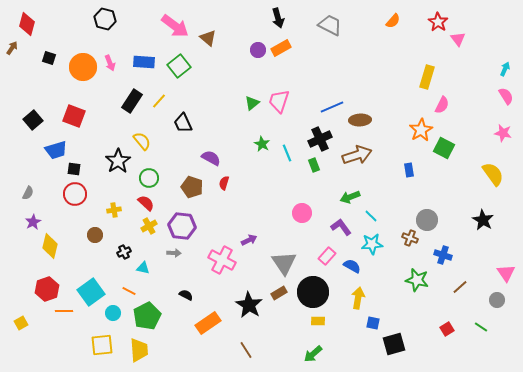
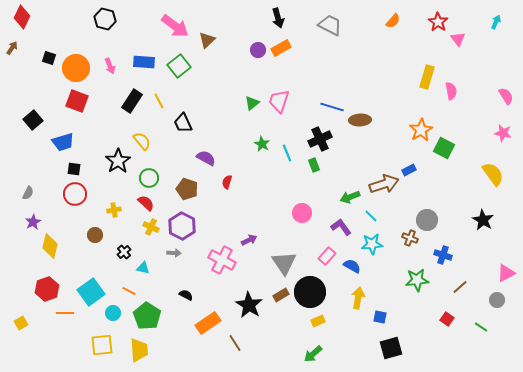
red diamond at (27, 24): moved 5 px left, 7 px up; rotated 10 degrees clockwise
brown triangle at (208, 38): moved 1 px left, 2 px down; rotated 36 degrees clockwise
pink arrow at (110, 63): moved 3 px down
orange circle at (83, 67): moved 7 px left, 1 px down
cyan arrow at (505, 69): moved 9 px left, 47 px up
yellow line at (159, 101): rotated 70 degrees counterclockwise
pink semicircle at (442, 105): moved 9 px right, 14 px up; rotated 36 degrees counterclockwise
blue line at (332, 107): rotated 40 degrees clockwise
red square at (74, 116): moved 3 px right, 15 px up
blue trapezoid at (56, 150): moved 7 px right, 8 px up
brown arrow at (357, 155): moved 27 px right, 29 px down
purple semicircle at (211, 158): moved 5 px left
blue rectangle at (409, 170): rotated 72 degrees clockwise
red semicircle at (224, 183): moved 3 px right, 1 px up
brown pentagon at (192, 187): moved 5 px left, 2 px down
yellow cross at (149, 226): moved 2 px right, 1 px down; rotated 35 degrees counterclockwise
purple hexagon at (182, 226): rotated 20 degrees clockwise
black cross at (124, 252): rotated 16 degrees counterclockwise
pink triangle at (506, 273): rotated 36 degrees clockwise
green star at (417, 280): rotated 20 degrees counterclockwise
black circle at (313, 292): moved 3 px left
brown rectangle at (279, 293): moved 2 px right, 2 px down
orange line at (64, 311): moved 1 px right, 2 px down
green pentagon at (147, 316): rotated 12 degrees counterclockwise
yellow rectangle at (318, 321): rotated 24 degrees counterclockwise
blue square at (373, 323): moved 7 px right, 6 px up
red square at (447, 329): moved 10 px up; rotated 24 degrees counterclockwise
black square at (394, 344): moved 3 px left, 4 px down
brown line at (246, 350): moved 11 px left, 7 px up
